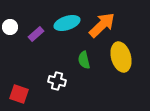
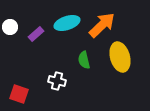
yellow ellipse: moved 1 px left
